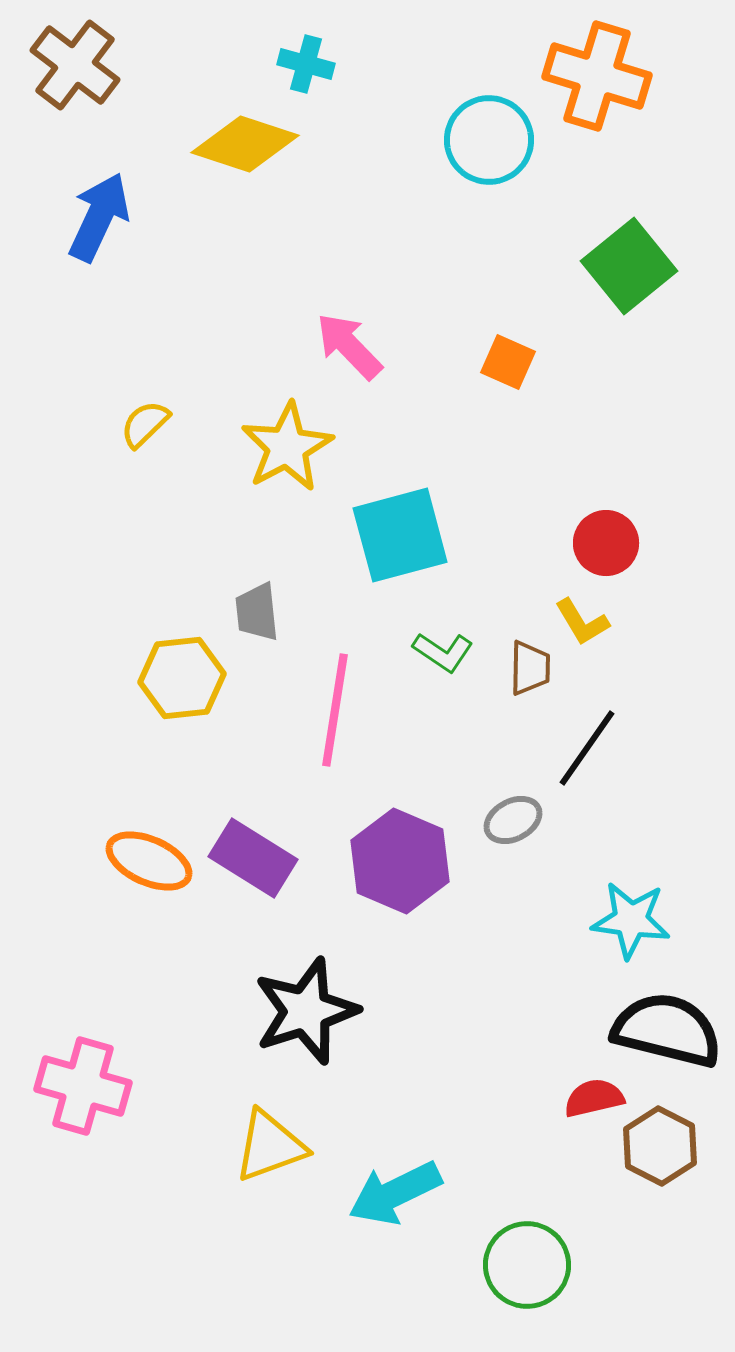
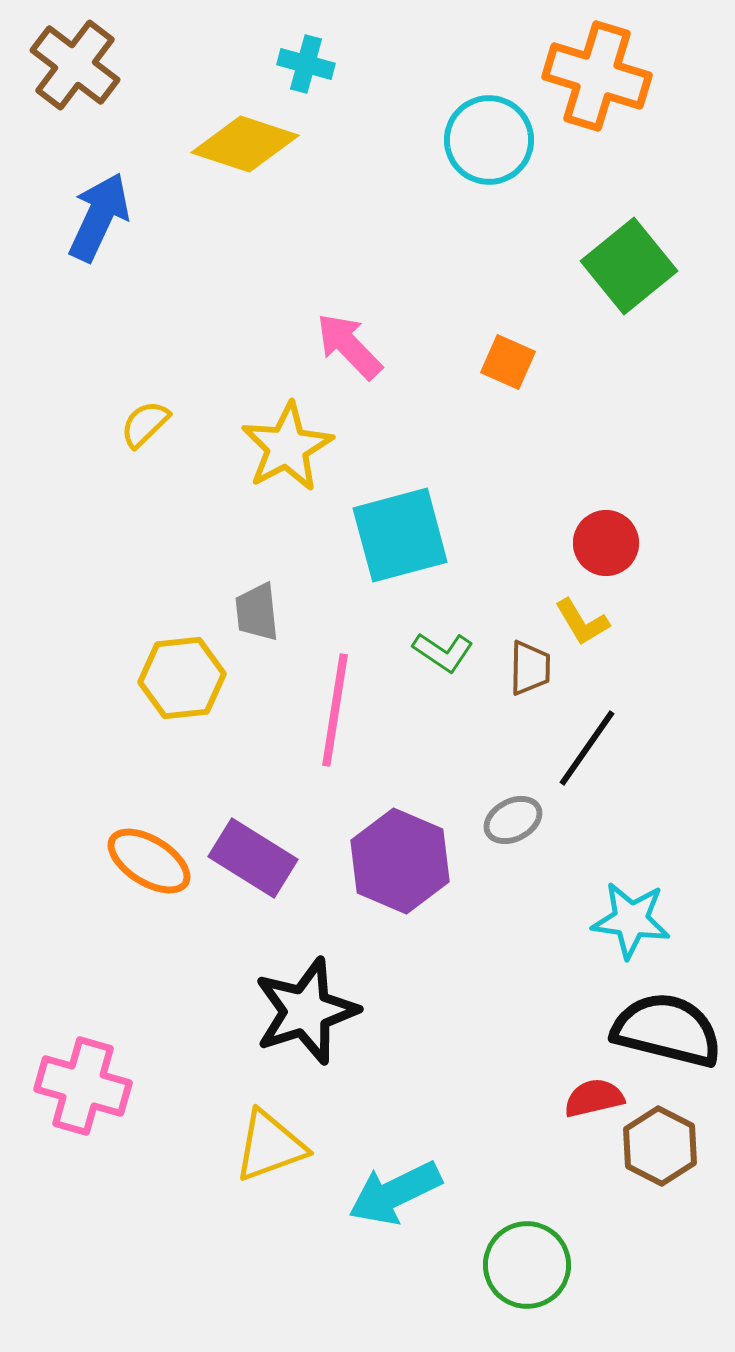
orange ellipse: rotated 8 degrees clockwise
